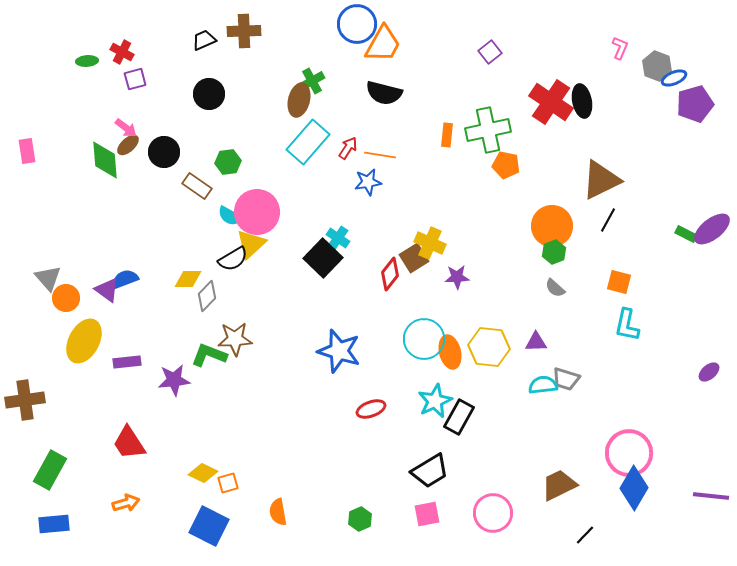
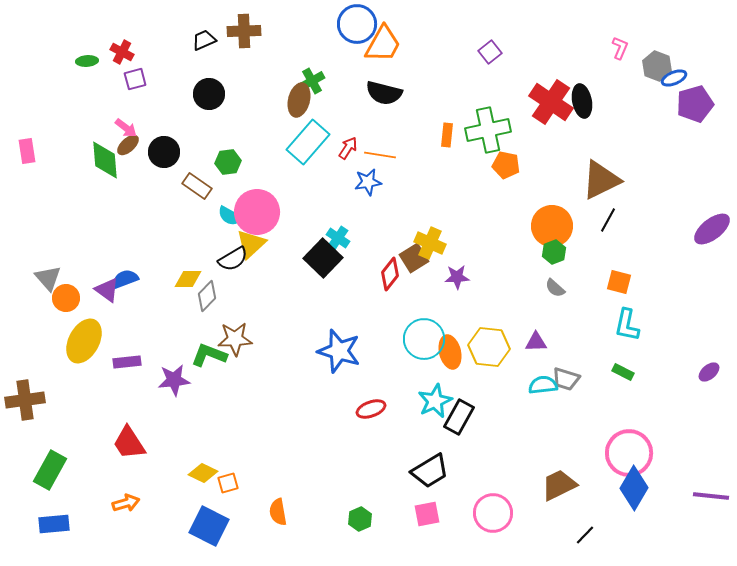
green rectangle at (686, 234): moved 63 px left, 138 px down
